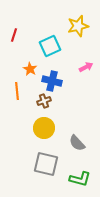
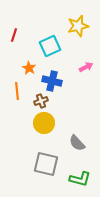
orange star: moved 1 px left, 1 px up
brown cross: moved 3 px left
yellow circle: moved 5 px up
